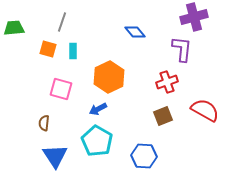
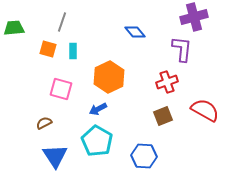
brown semicircle: rotated 56 degrees clockwise
